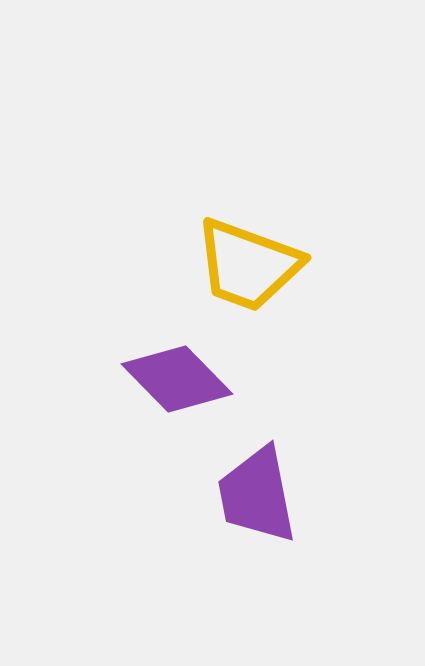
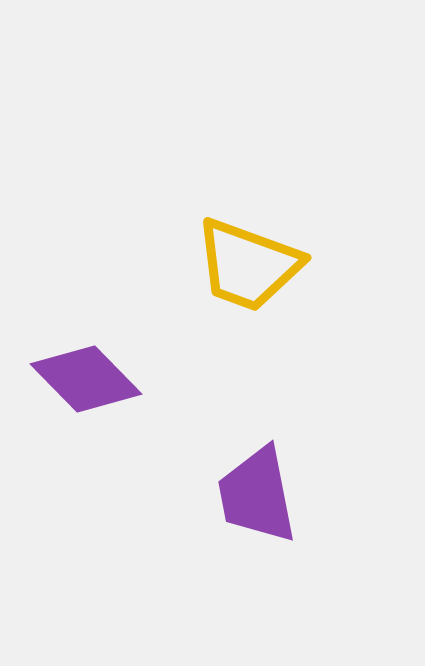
purple diamond: moved 91 px left
